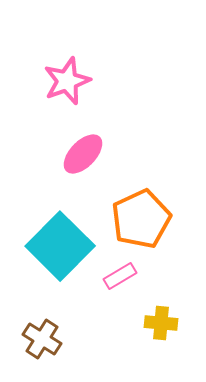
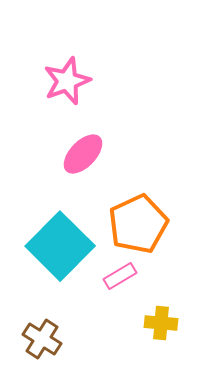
orange pentagon: moved 3 px left, 5 px down
